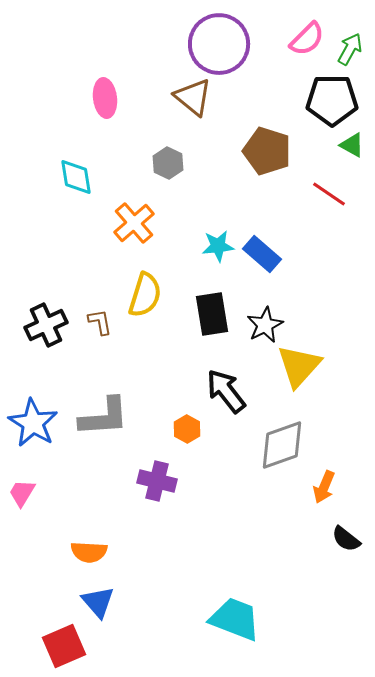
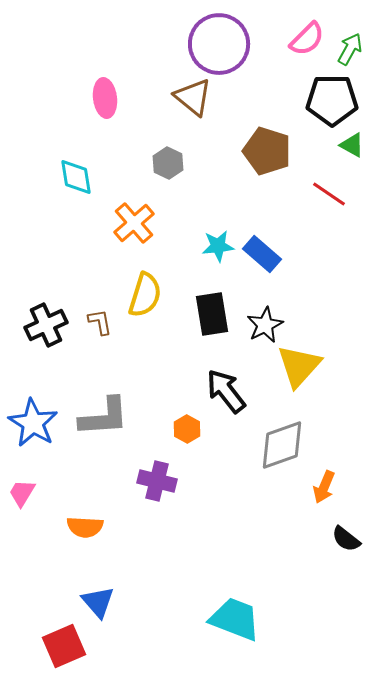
orange semicircle: moved 4 px left, 25 px up
